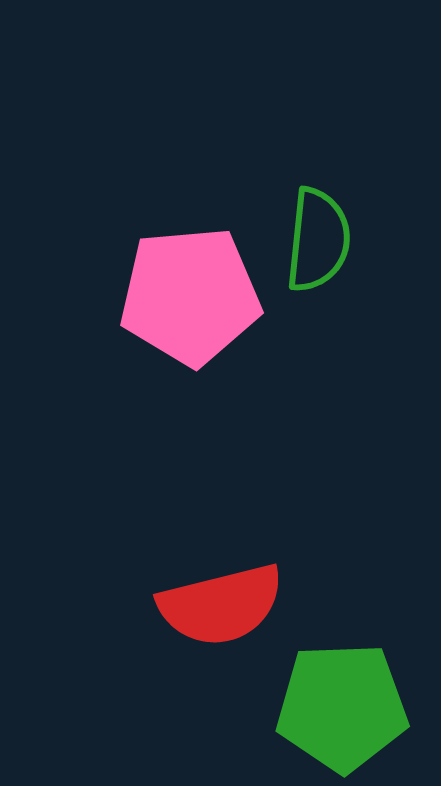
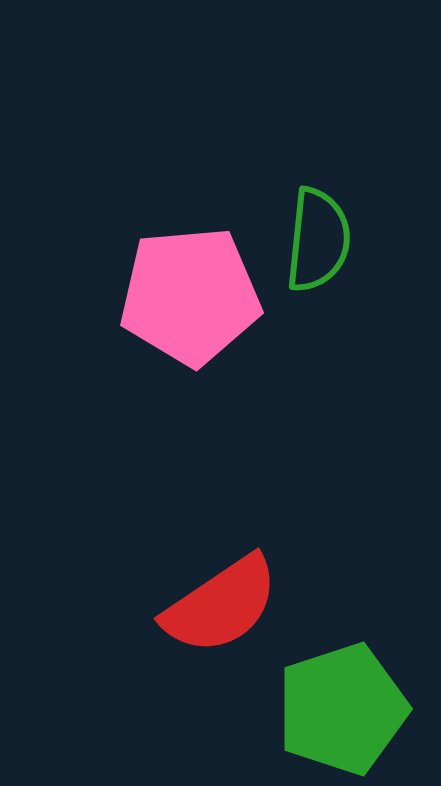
red semicircle: rotated 20 degrees counterclockwise
green pentagon: moved 2 px down; rotated 16 degrees counterclockwise
